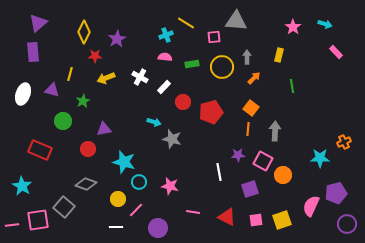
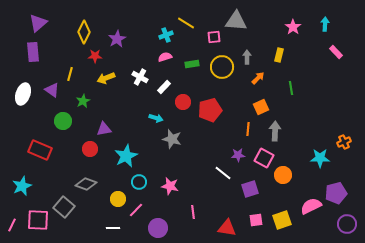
cyan arrow at (325, 24): rotated 104 degrees counterclockwise
pink semicircle at (165, 57): rotated 24 degrees counterclockwise
orange arrow at (254, 78): moved 4 px right
green line at (292, 86): moved 1 px left, 2 px down
purple triangle at (52, 90): rotated 21 degrees clockwise
orange square at (251, 108): moved 10 px right, 1 px up; rotated 28 degrees clockwise
red pentagon at (211, 112): moved 1 px left, 2 px up
cyan arrow at (154, 122): moved 2 px right, 4 px up
red circle at (88, 149): moved 2 px right
pink square at (263, 161): moved 1 px right, 3 px up
cyan star at (124, 162): moved 2 px right, 6 px up; rotated 30 degrees clockwise
white line at (219, 172): moved 4 px right, 1 px down; rotated 42 degrees counterclockwise
cyan star at (22, 186): rotated 18 degrees clockwise
pink semicircle at (311, 206): rotated 40 degrees clockwise
pink line at (193, 212): rotated 72 degrees clockwise
red triangle at (227, 217): moved 11 px down; rotated 18 degrees counterclockwise
pink square at (38, 220): rotated 10 degrees clockwise
pink line at (12, 225): rotated 56 degrees counterclockwise
white line at (116, 227): moved 3 px left, 1 px down
